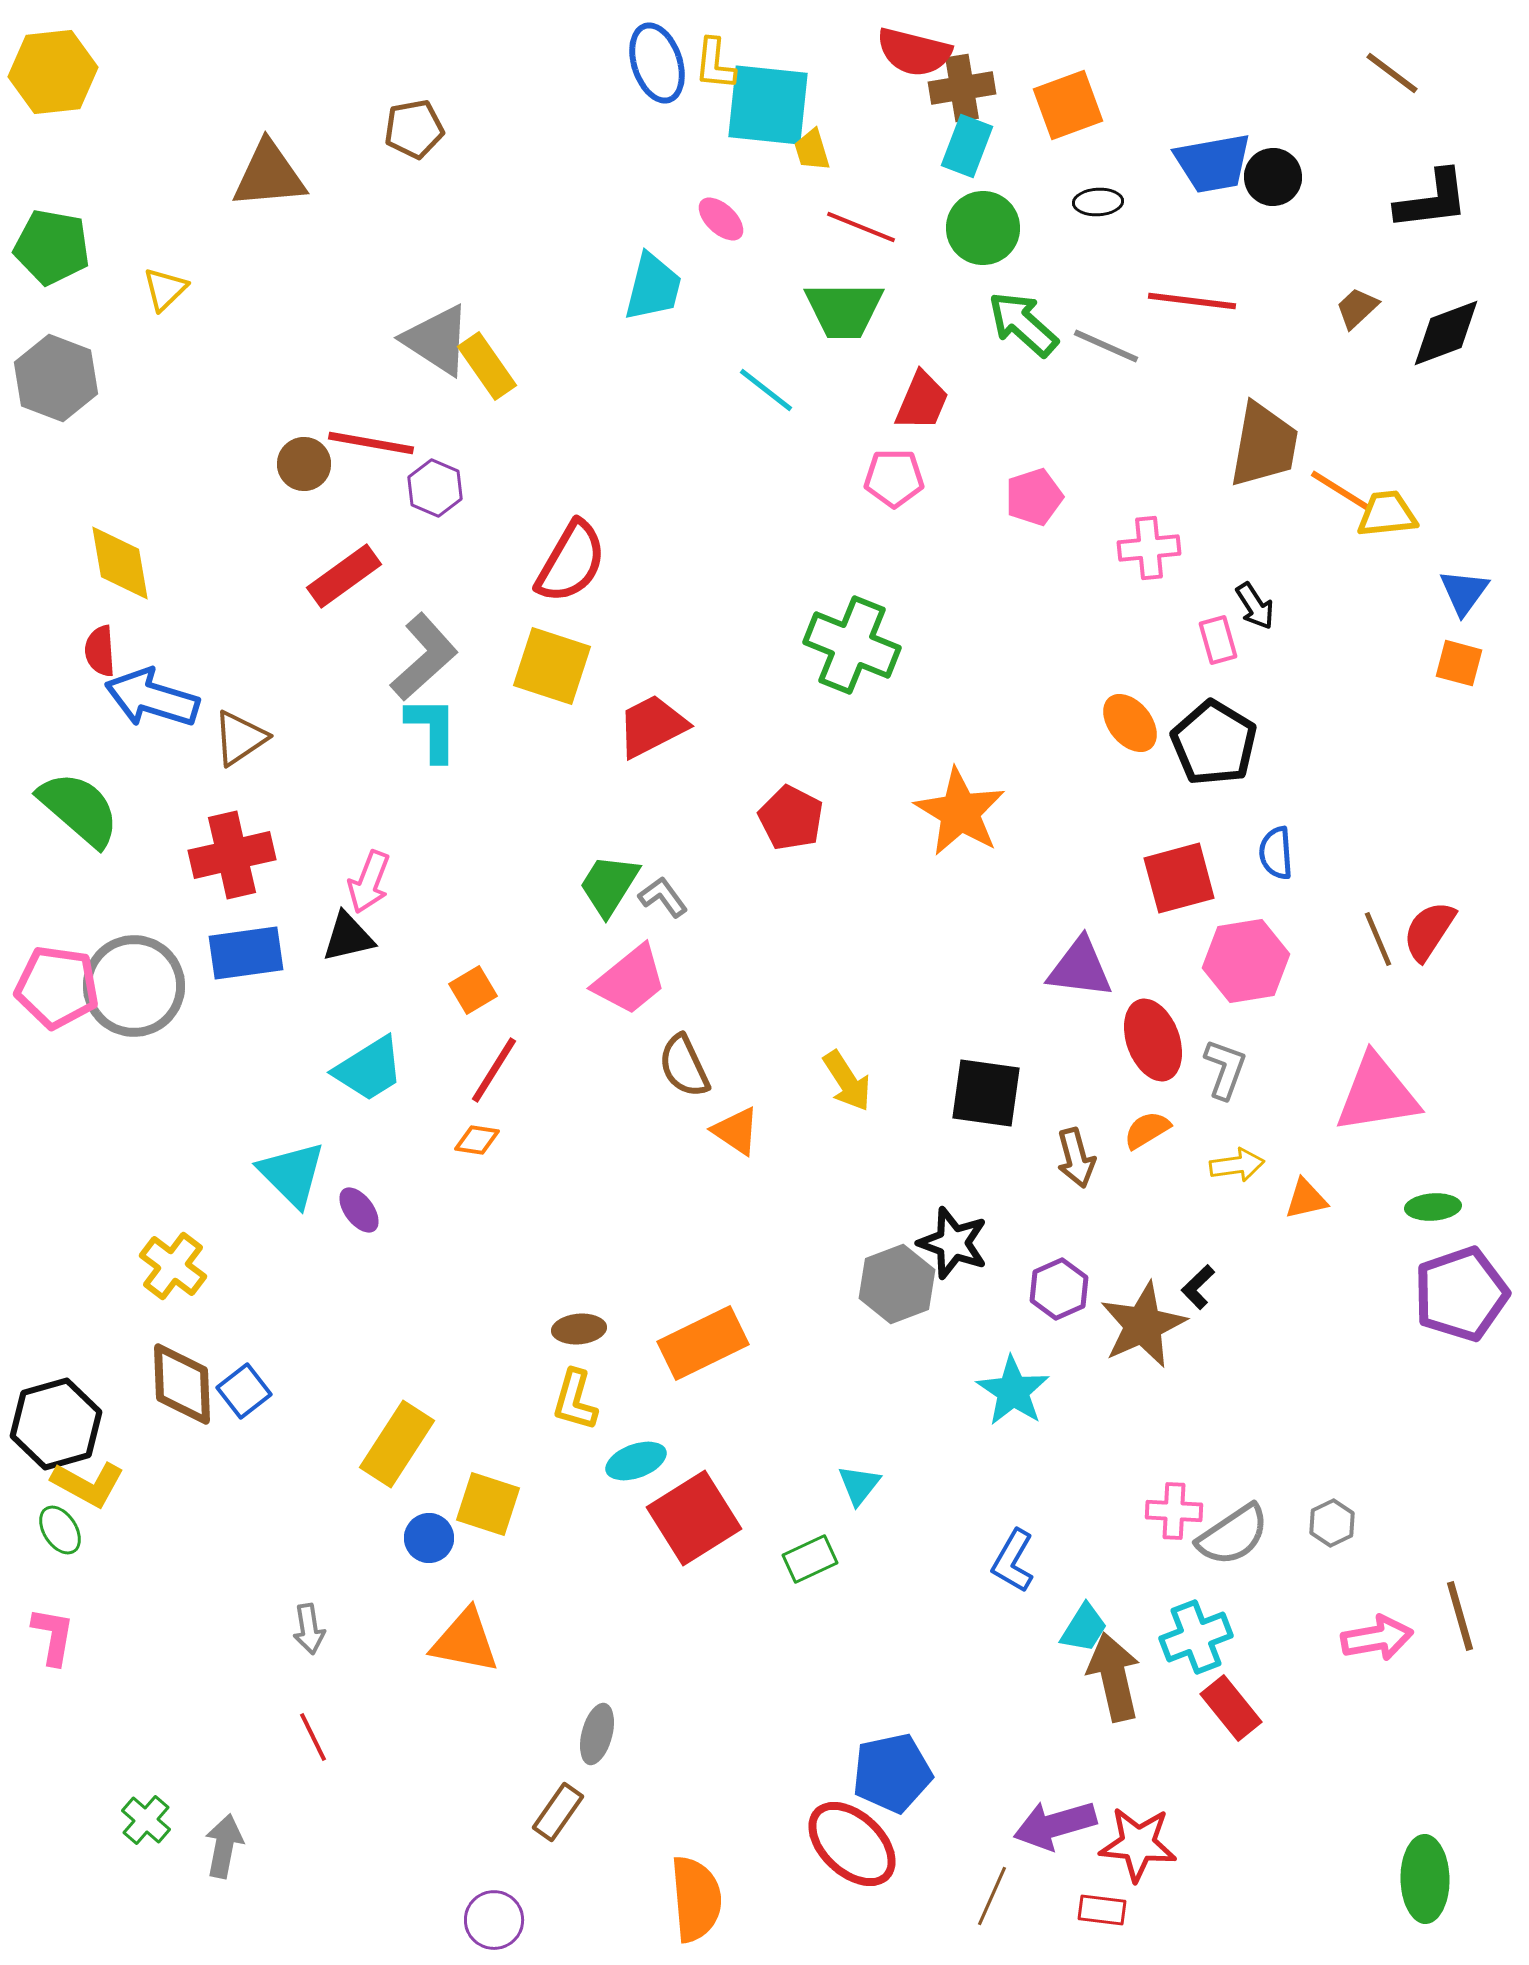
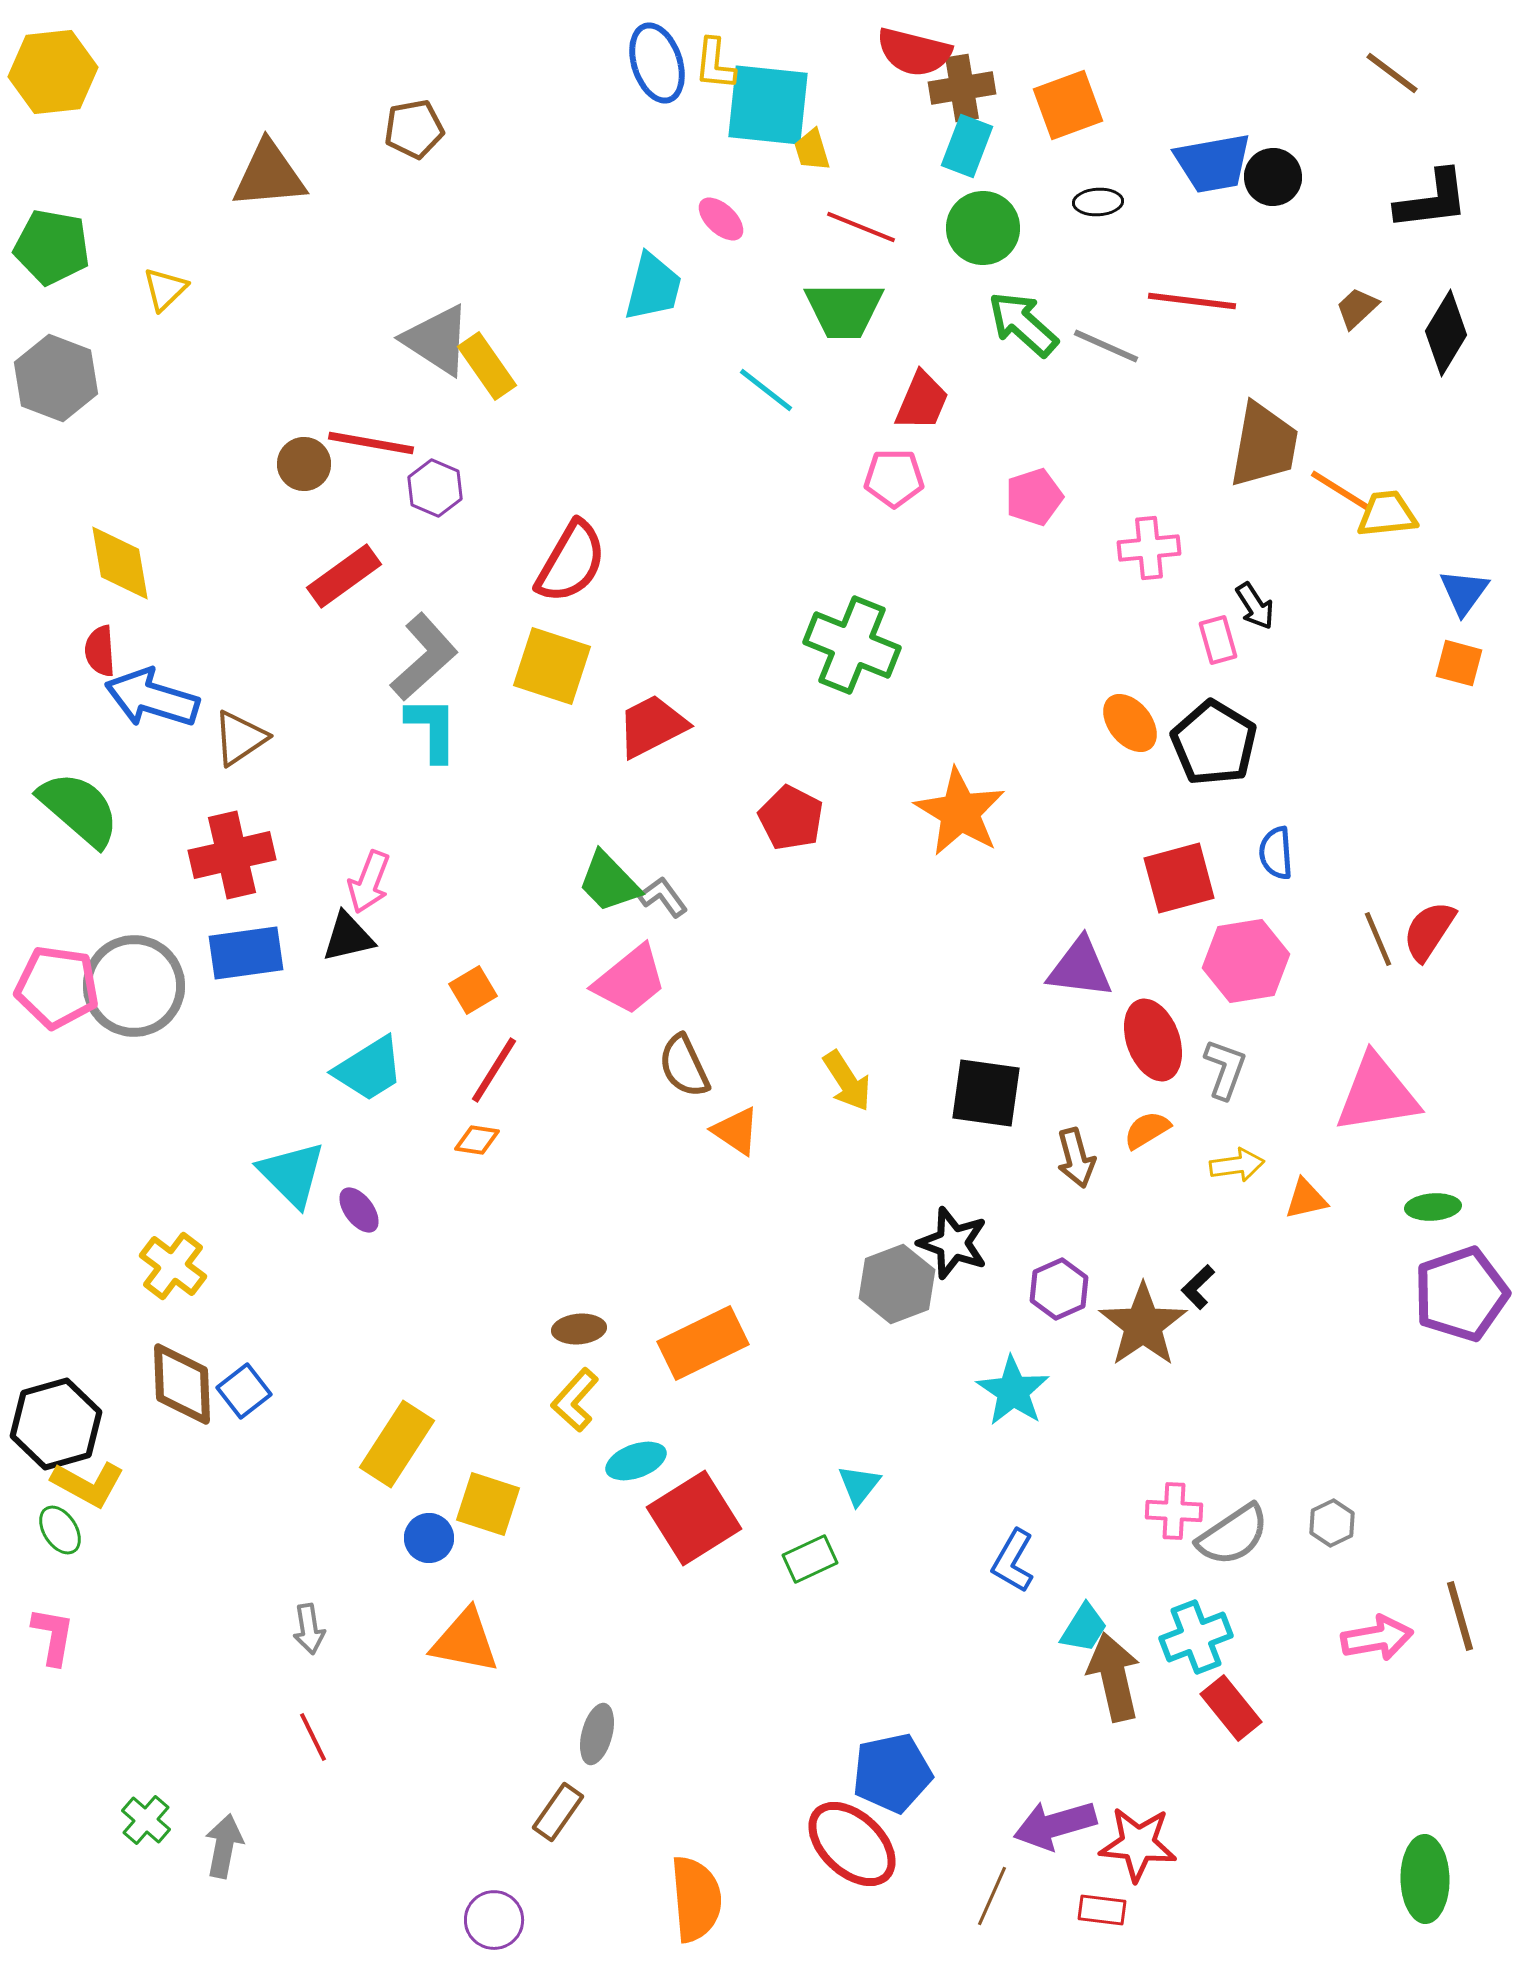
black diamond at (1446, 333): rotated 38 degrees counterclockwise
green trapezoid at (609, 885): moved 3 px up; rotated 76 degrees counterclockwise
brown star at (1143, 1325): rotated 10 degrees counterclockwise
yellow L-shape at (575, 1400): rotated 26 degrees clockwise
